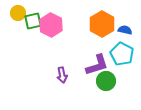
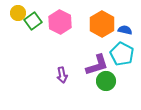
green square: rotated 24 degrees counterclockwise
pink hexagon: moved 9 px right, 3 px up
